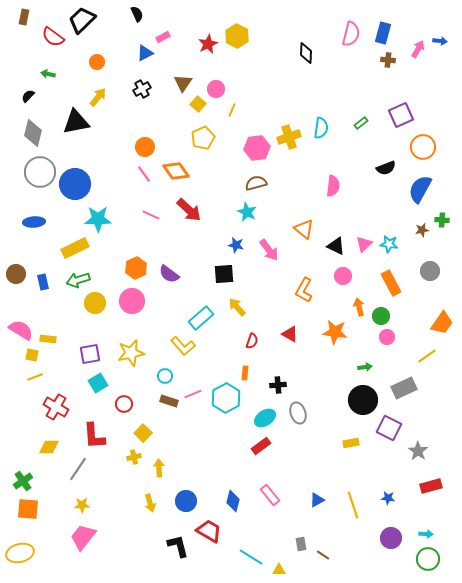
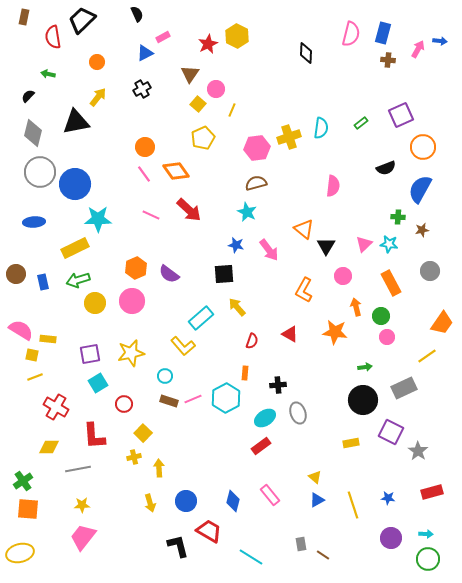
red semicircle at (53, 37): rotated 45 degrees clockwise
brown triangle at (183, 83): moved 7 px right, 9 px up
green cross at (442, 220): moved 44 px left, 3 px up
black triangle at (336, 246): moved 10 px left; rotated 36 degrees clockwise
orange arrow at (359, 307): moved 3 px left
pink line at (193, 394): moved 5 px down
purple square at (389, 428): moved 2 px right, 4 px down
gray line at (78, 469): rotated 45 degrees clockwise
red rectangle at (431, 486): moved 1 px right, 6 px down
yellow triangle at (279, 570): moved 36 px right, 93 px up; rotated 40 degrees clockwise
